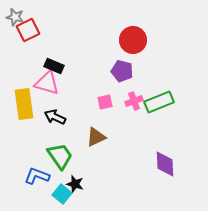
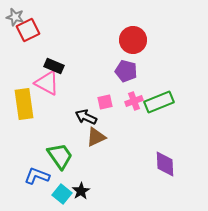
purple pentagon: moved 4 px right
pink triangle: rotated 12 degrees clockwise
black arrow: moved 31 px right
black star: moved 6 px right, 7 px down; rotated 24 degrees clockwise
